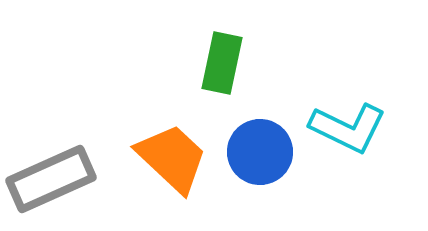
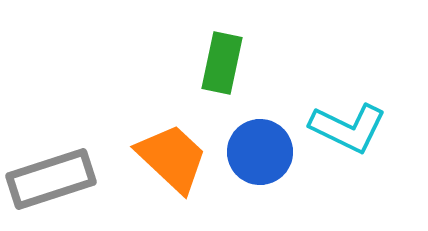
gray rectangle: rotated 6 degrees clockwise
